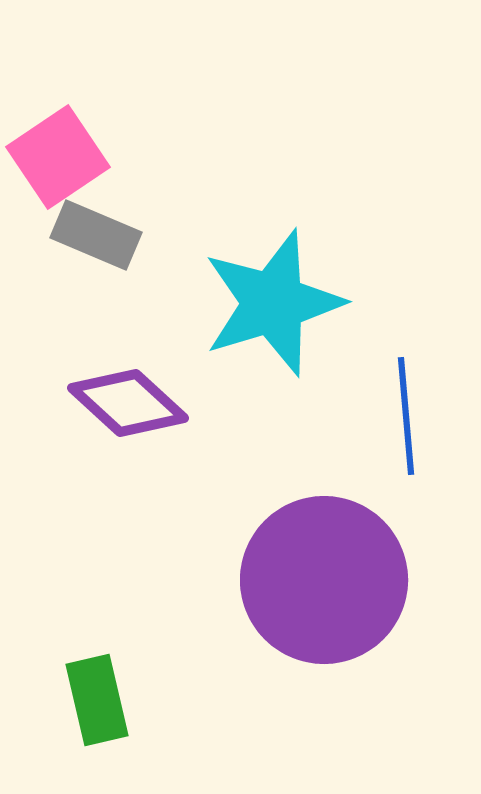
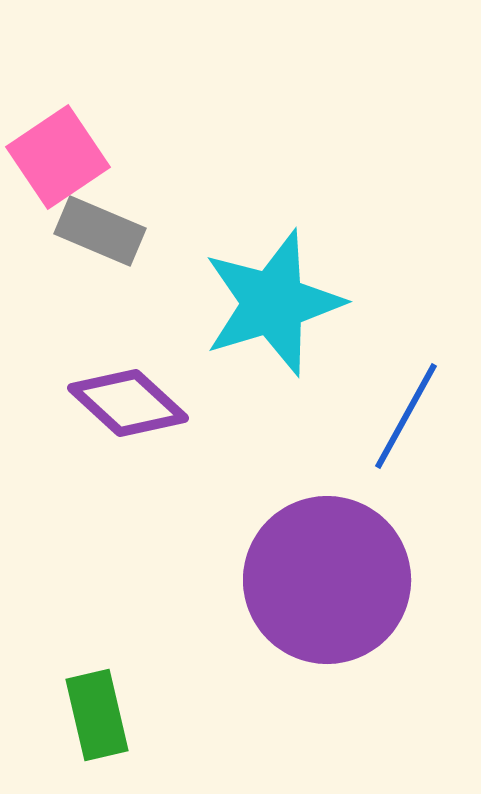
gray rectangle: moved 4 px right, 4 px up
blue line: rotated 34 degrees clockwise
purple circle: moved 3 px right
green rectangle: moved 15 px down
